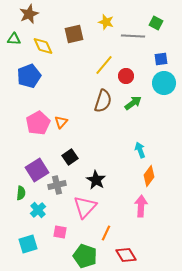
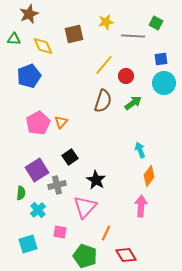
yellow star: rotated 28 degrees counterclockwise
